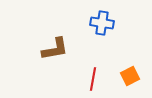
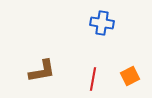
brown L-shape: moved 13 px left, 22 px down
